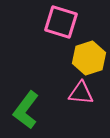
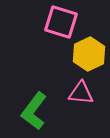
yellow hexagon: moved 4 px up; rotated 8 degrees counterclockwise
green L-shape: moved 8 px right, 1 px down
